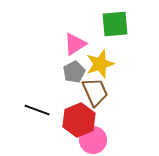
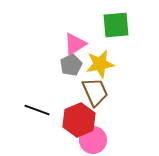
green square: moved 1 px right, 1 px down
yellow star: rotated 8 degrees clockwise
gray pentagon: moved 3 px left, 7 px up
